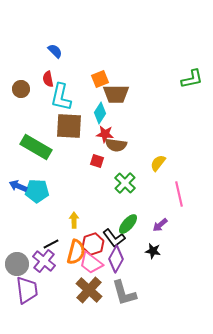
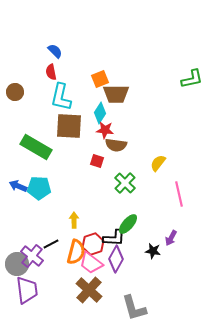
red semicircle: moved 3 px right, 7 px up
brown circle: moved 6 px left, 3 px down
red star: moved 4 px up
cyan pentagon: moved 2 px right, 3 px up
purple arrow: moved 11 px right, 13 px down; rotated 21 degrees counterclockwise
black L-shape: rotated 50 degrees counterclockwise
purple cross: moved 12 px left, 5 px up
gray L-shape: moved 10 px right, 15 px down
